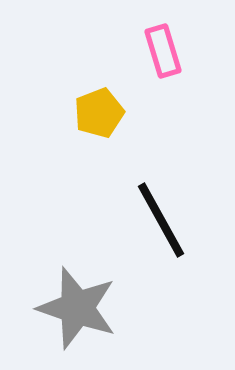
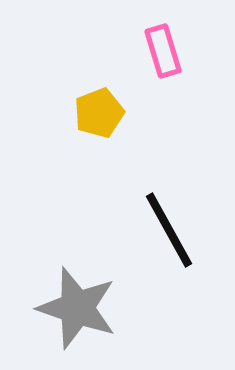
black line: moved 8 px right, 10 px down
